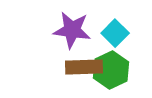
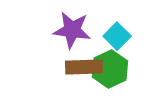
cyan square: moved 2 px right, 3 px down
green hexagon: moved 1 px left, 1 px up
